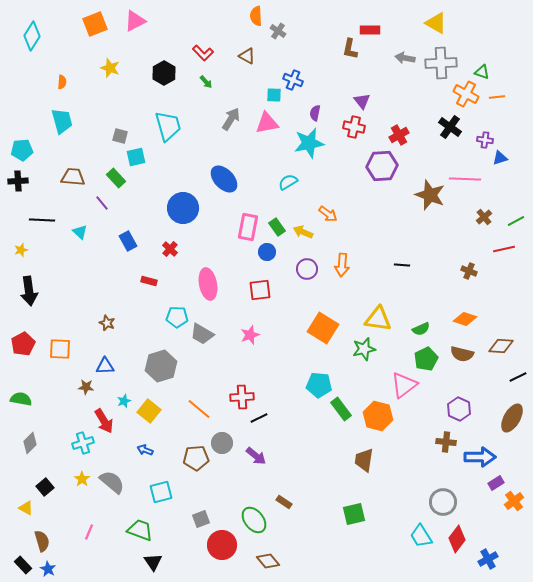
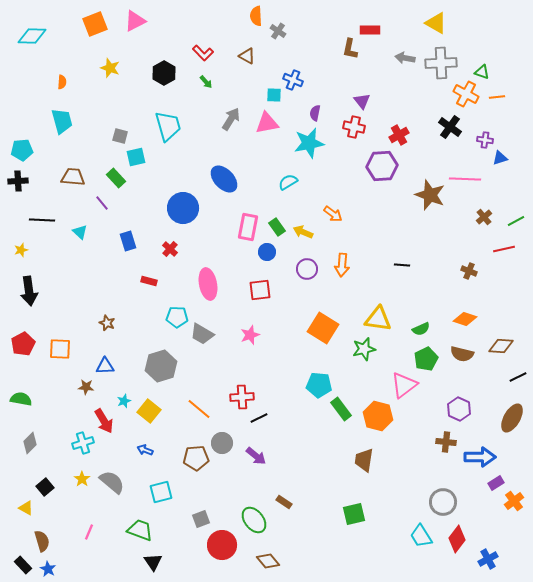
cyan diamond at (32, 36): rotated 60 degrees clockwise
orange arrow at (328, 214): moved 5 px right
blue rectangle at (128, 241): rotated 12 degrees clockwise
